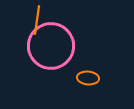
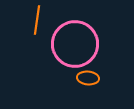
pink circle: moved 24 px right, 2 px up
